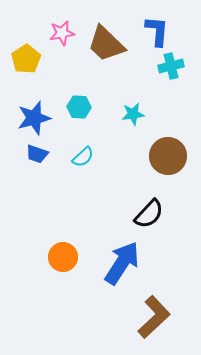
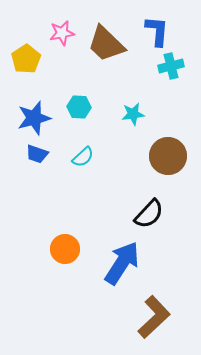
orange circle: moved 2 px right, 8 px up
